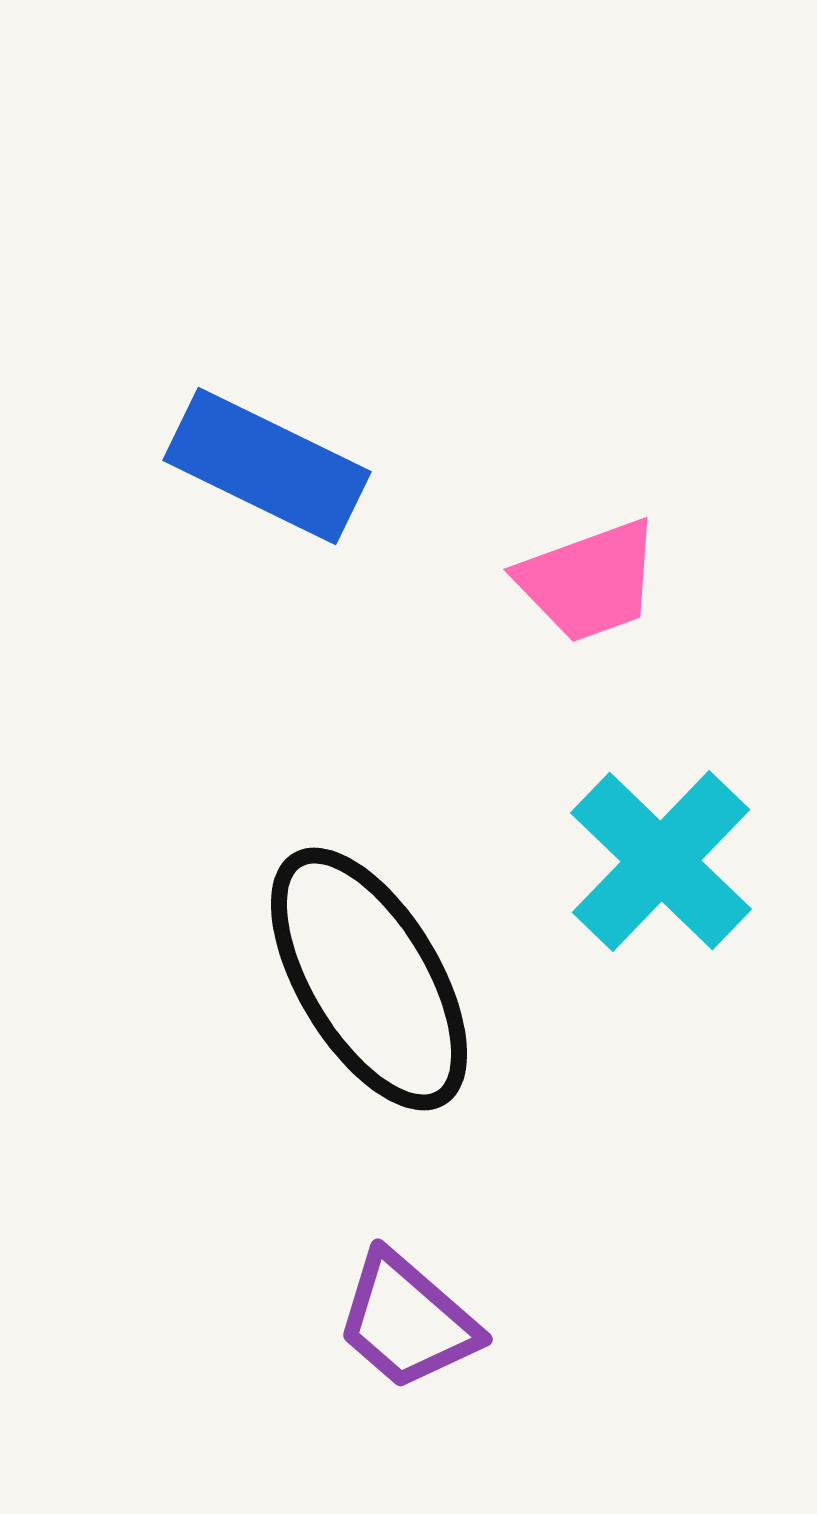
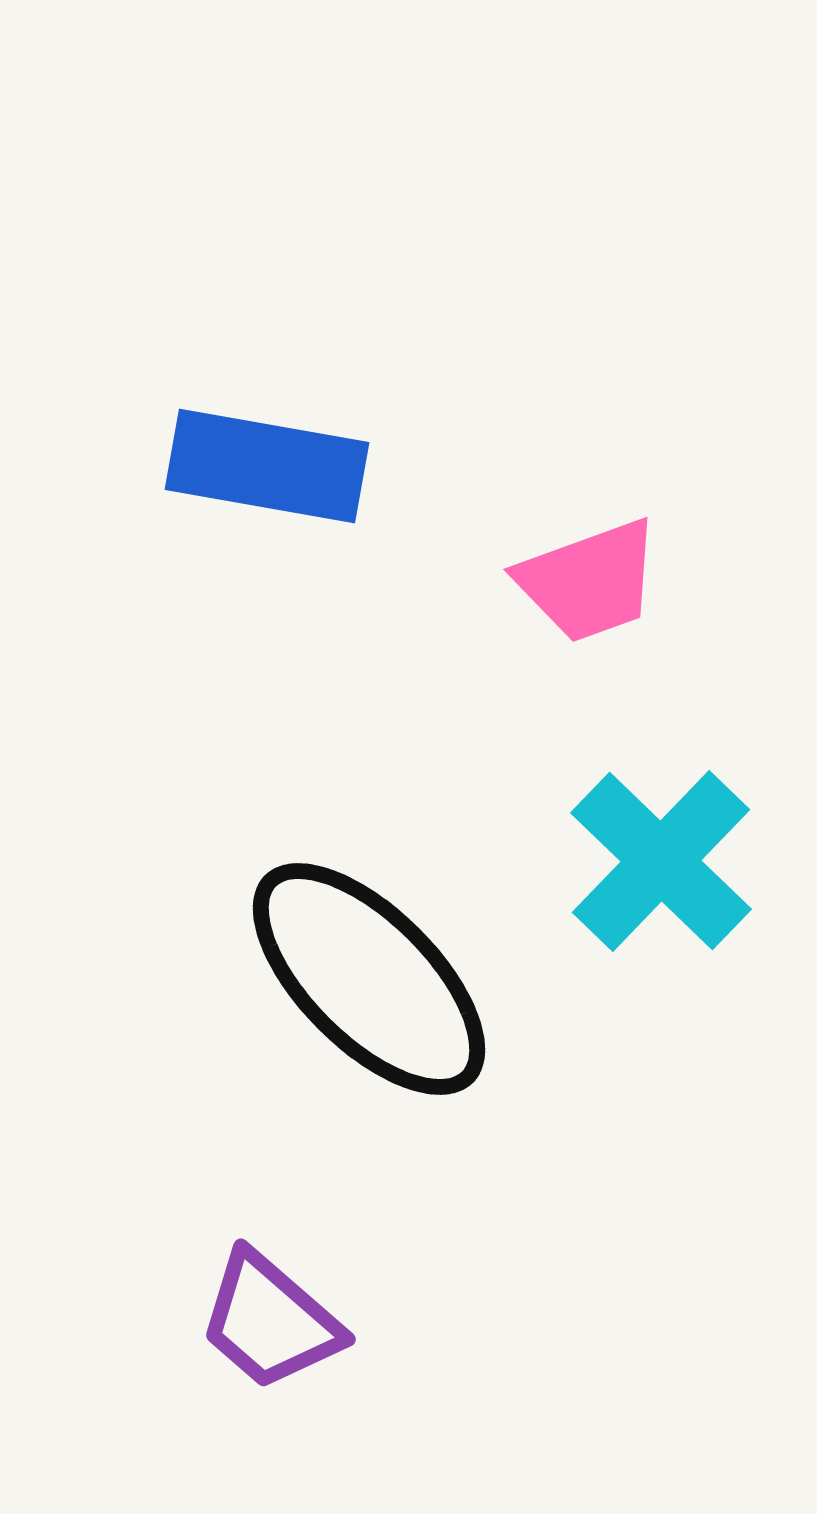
blue rectangle: rotated 16 degrees counterclockwise
black ellipse: rotated 14 degrees counterclockwise
purple trapezoid: moved 137 px left
